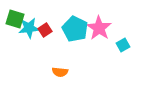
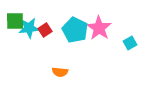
green square: moved 2 px down; rotated 18 degrees counterclockwise
cyan pentagon: moved 1 px down
cyan square: moved 7 px right, 2 px up
